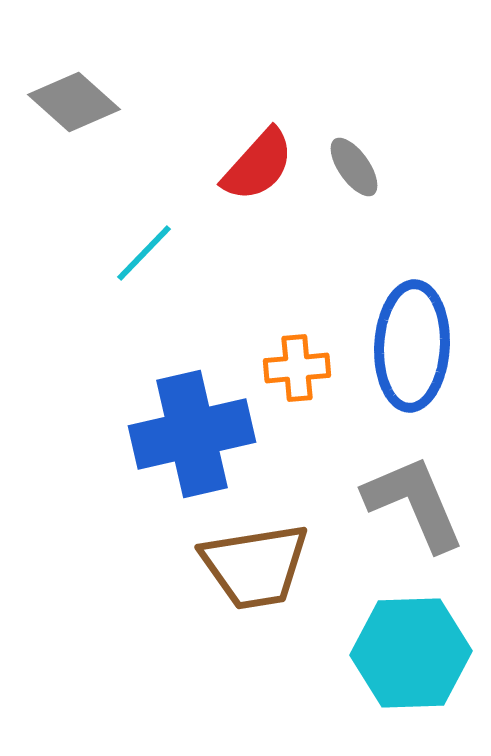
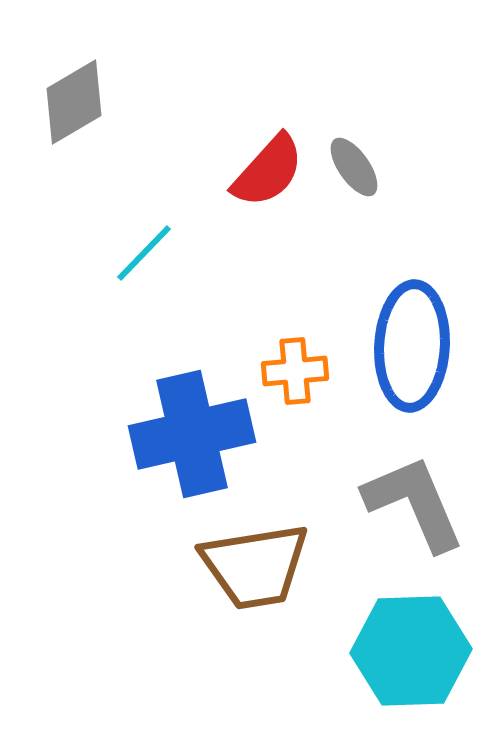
gray diamond: rotated 72 degrees counterclockwise
red semicircle: moved 10 px right, 6 px down
orange cross: moved 2 px left, 3 px down
cyan hexagon: moved 2 px up
